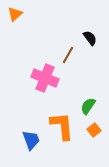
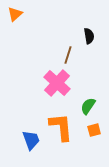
black semicircle: moved 1 px left, 2 px up; rotated 28 degrees clockwise
brown line: rotated 12 degrees counterclockwise
pink cross: moved 12 px right, 5 px down; rotated 20 degrees clockwise
orange L-shape: moved 1 px left, 1 px down
orange square: rotated 24 degrees clockwise
